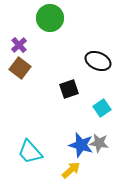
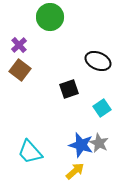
green circle: moved 1 px up
brown square: moved 2 px down
gray star: rotated 18 degrees clockwise
yellow arrow: moved 4 px right, 1 px down
